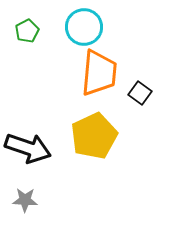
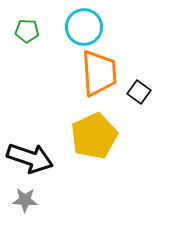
green pentagon: rotated 30 degrees clockwise
orange trapezoid: rotated 9 degrees counterclockwise
black square: moved 1 px left, 1 px up
black arrow: moved 2 px right, 10 px down
